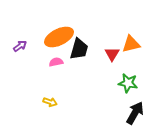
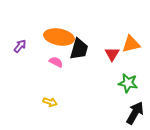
orange ellipse: rotated 36 degrees clockwise
purple arrow: rotated 16 degrees counterclockwise
pink semicircle: rotated 40 degrees clockwise
